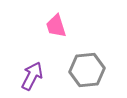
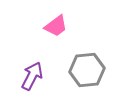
pink trapezoid: rotated 110 degrees counterclockwise
